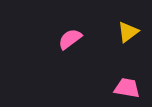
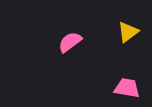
pink semicircle: moved 3 px down
